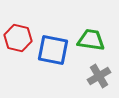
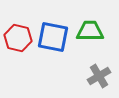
green trapezoid: moved 1 px left, 9 px up; rotated 8 degrees counterclockwise
blue square: moved 13 px up
